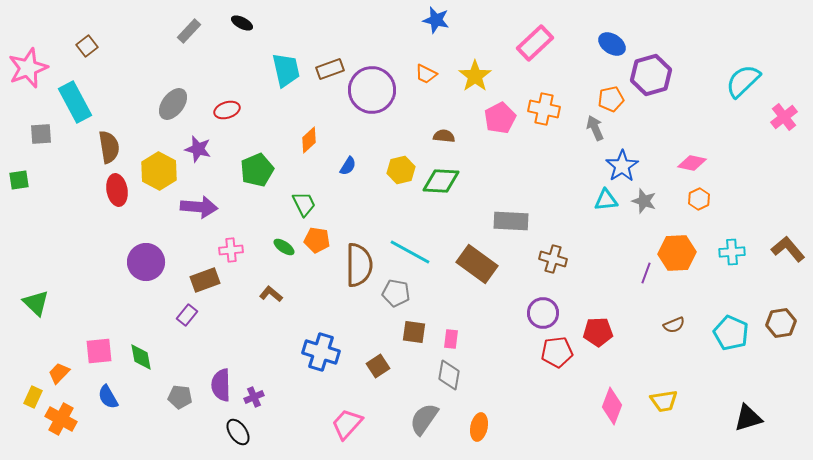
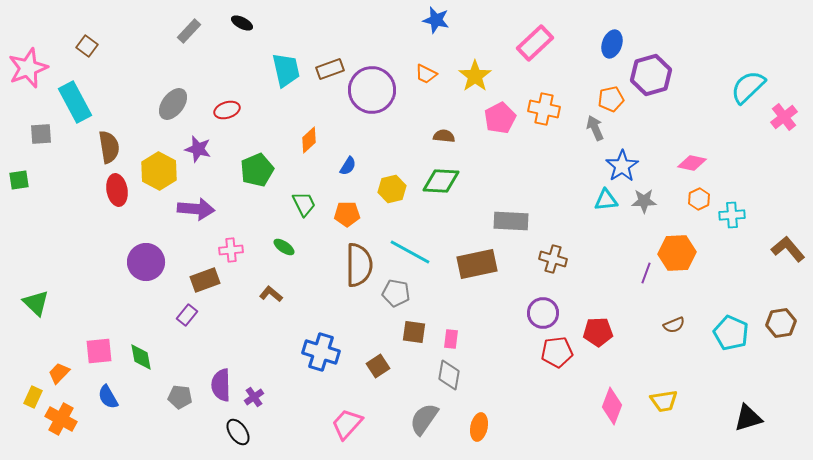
blue ellipse at (612, 44): rotated 76 degrees clockwise
brown square at (87, 46): rotated 15 degrees counterclockwise
cyan semicircle at (743, 81): moved 5 px right, 6 px down
yellow hexagon at (401, 170): moved 9 px left, 19 px down
gray star at (644, 201): rotated 20 degrees counterclockwise
purple arrow at (199, 207): moved 3 px left, 2 px down
orange pentagon at (317, 240): moved 30 px right, 26 px up; rotated 10 degrees counterclockwise
cyan cross at (732, 252): moved 37 px up
brown rectangle at (477, 264): rotated 48 degrees counterclockwise
purple cross at (254, 397): rotated 12 degrees counterclockwise
